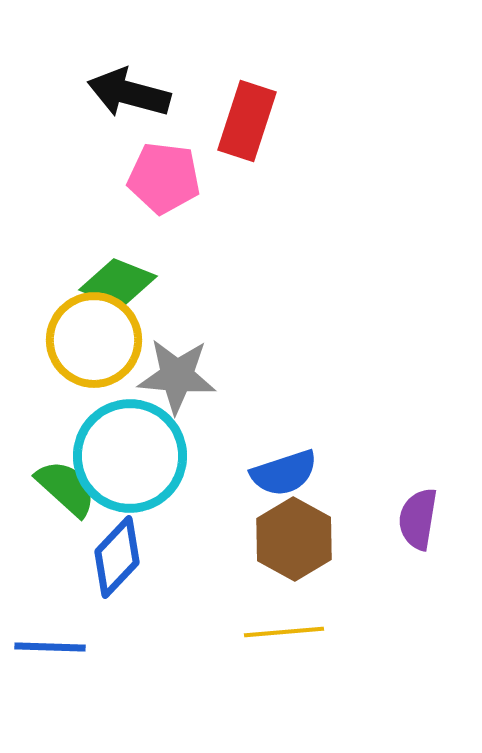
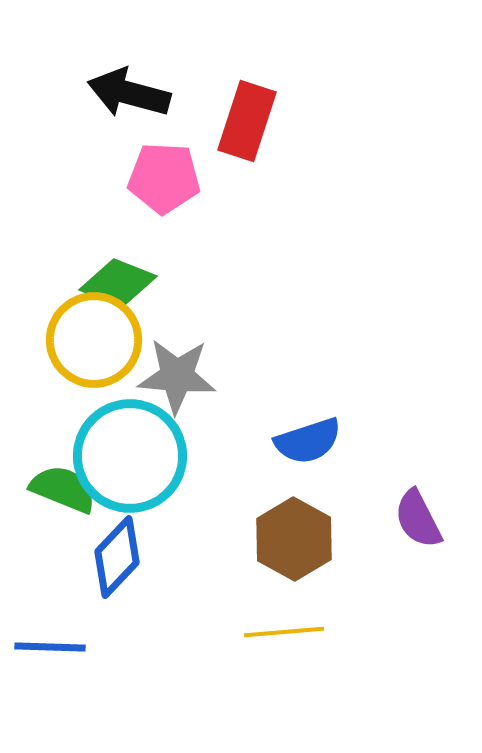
pink pentagon: rotated 4 degrees counterclockwise
blue semicircle: moved 24 px right, 32 px up
green semicircle: moved 3 px left, 1 px down; rotated 20 degrees counterclockwise
purple semicircle: rotated 36 degrees counterclockwise
